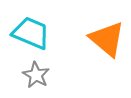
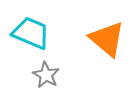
gray star: moved 10 px right
